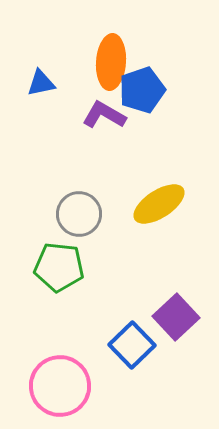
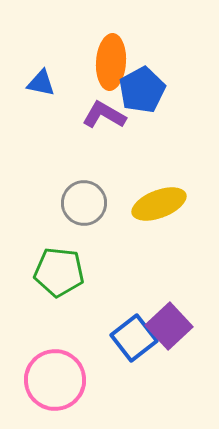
blue triangle: rotated 24 degrees clockwise
blue pentagon: rotated 9 degrees counterclockwise
yellow ellipse: rotated 12 degrees clockwise
gray circle: moved 5 px right, 11 px up
green pentagon: moved 5 px down
purple square: moved 7 px left, 9 px down
blue square: moved 2 px right, 7 px up; rotated 6 degrees clockwise
pink circle: moved 5 px left, 6 px up
